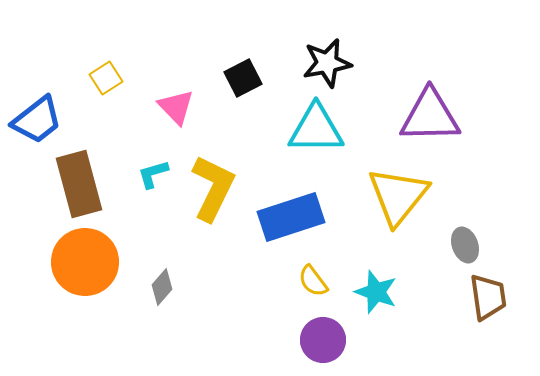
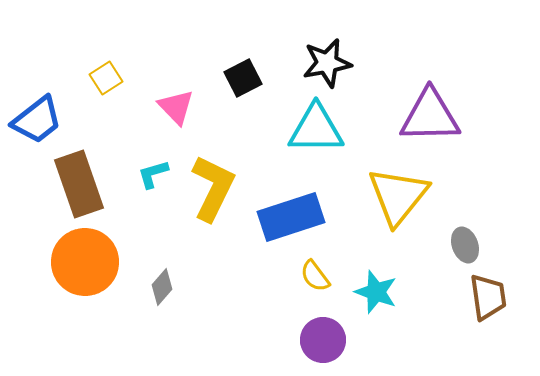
brown rectangle: rotated 4 degrees counterclockwise
yellow semicircle: moved 2 px right, 5 px up
